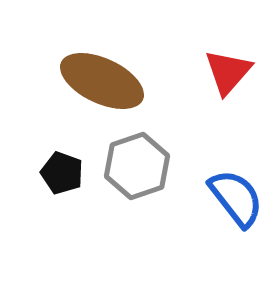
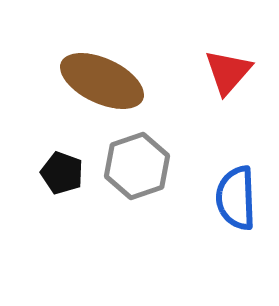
blue semicircle: rotated 144 degrees counterclockwise
